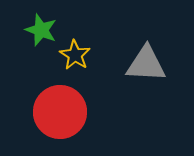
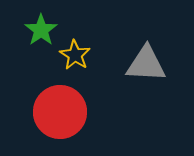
green star: rotated 16 degrees clockwise
